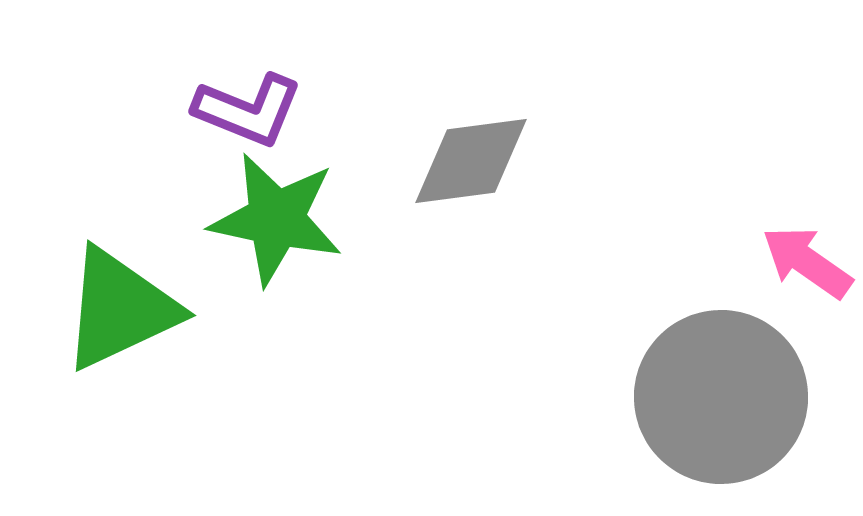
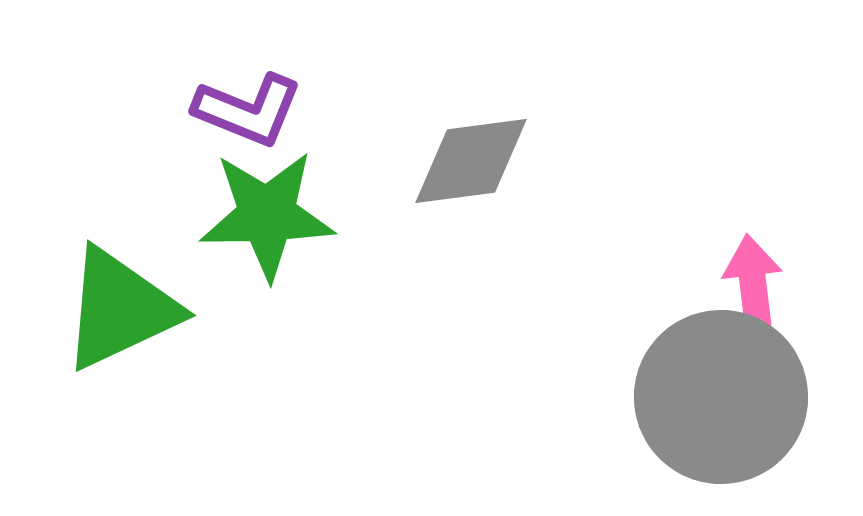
green star: moved 9 px left, 4 px up; rotated 13 degrees counterclockwise
pink arrow: moved 54 px left, 22 px down; rotated 48 degrees clockwise
